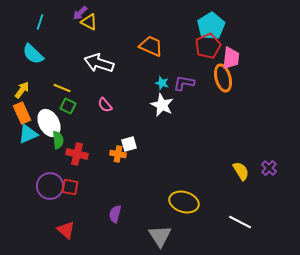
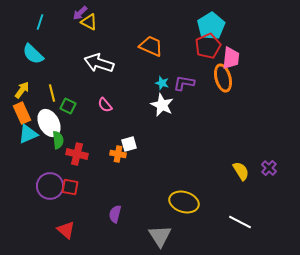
yellow line: moved 10 px left, 5 px down; rotated 54 degrees clockwise
